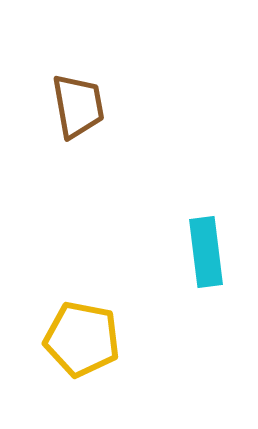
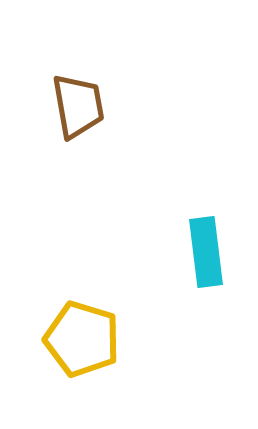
yellow pentagon: rotated 6 degrees clockwise
